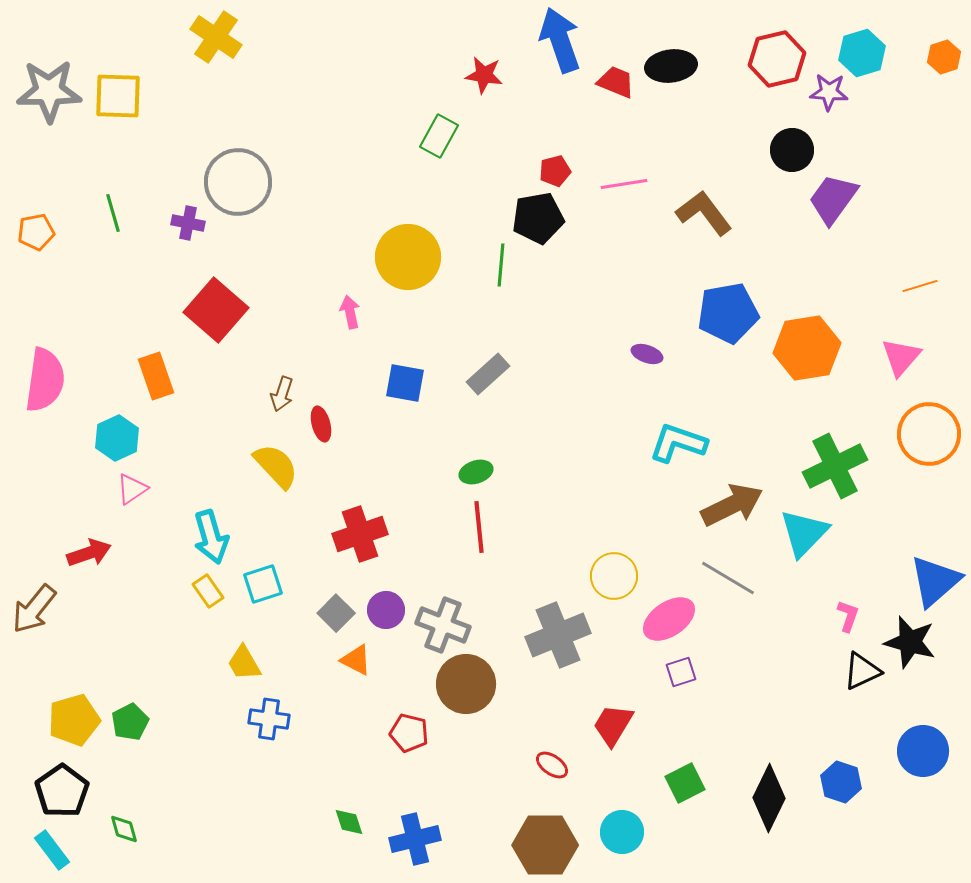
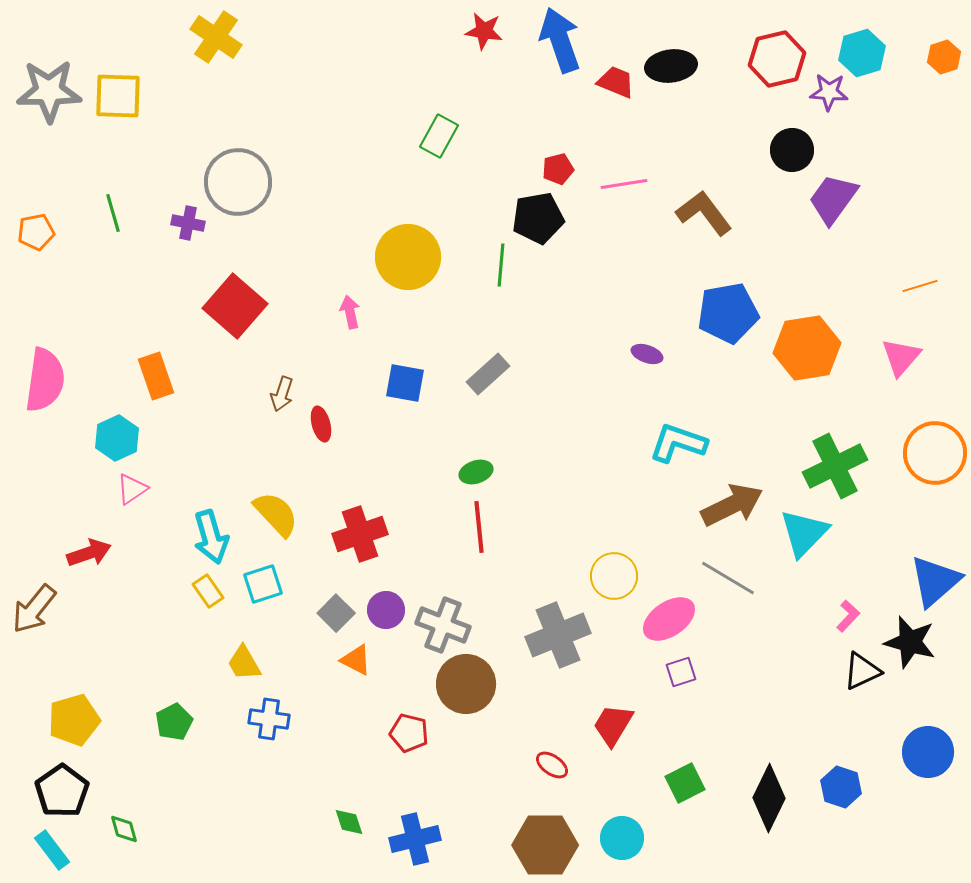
red star at (484, 75): moved 44 px up
red pentagon at (555, 171): moved 3 px right, 2 px up
red square at (216, 310): moved 19 px right, 4 px up
orange circle at (929, 434): moved 6 px right, 19 px down
yellow semicircle at (276, 466): moved 48 px down
pink L-shape at (848, 616): rotated 24 degrees clockwise
green pentagon at (130, 722): moved 44 px right
blue circle at (923, 751): moved 5 px right, 1 px down
blue hexagon at (841, 782): moved 5 px down
cyan circle at (622, 832): moved 6 px down
